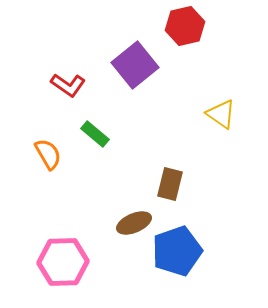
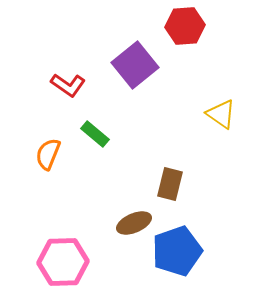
red hexagon: rotated 9 degrees clockwise
orange semicircle: rotated 128 degrees counterclockwise
